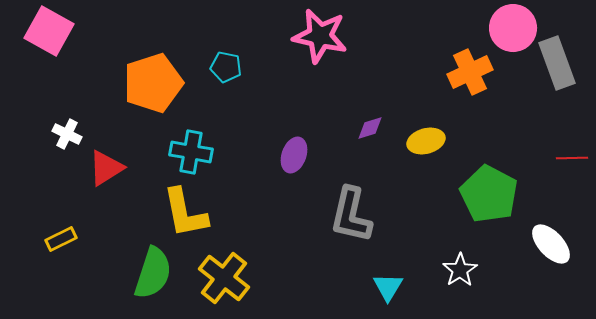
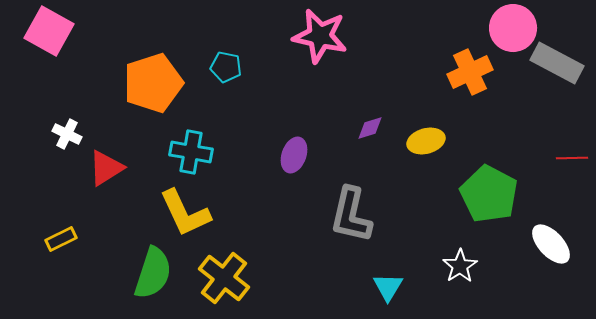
gray rectangle: rotated 42 degrees counterclockwise
yellow L-shape: rotated 14 degrees counterclockwise
white star: moved 4 px up
